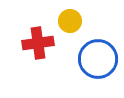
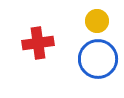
yellow circle: moved 27 px right
